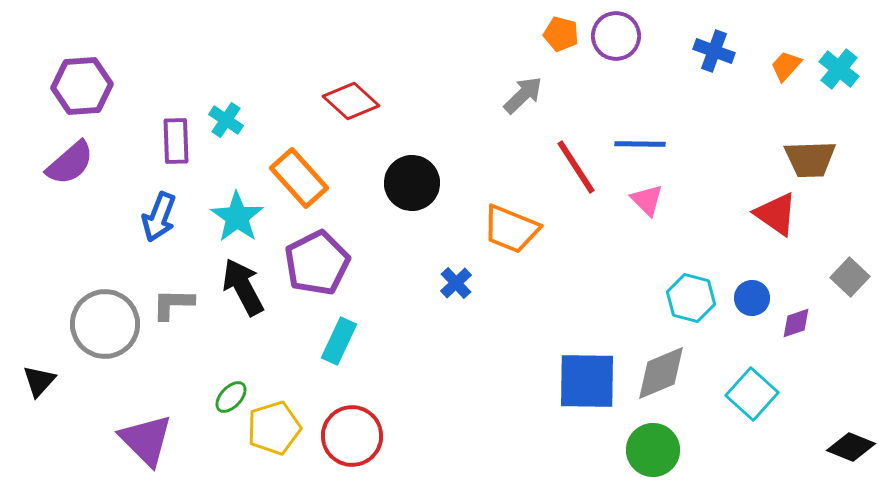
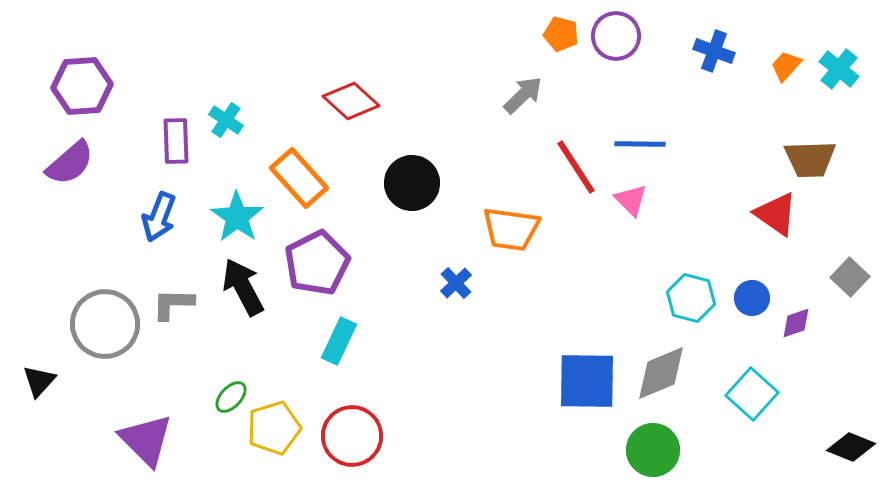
pink triangle at (647, 200): moved 16 px left
orange trapezoid at (511, 229): rotated 14 degrees counterclockwise
